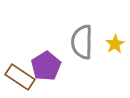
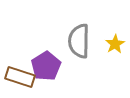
gray semicircle: moved 3 px left, 1 px up
brown rectangle: rotated 16 degrees counterclockwise
